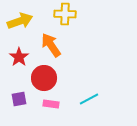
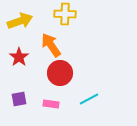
red circle: moved 16 px right, 5 px up
